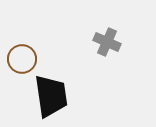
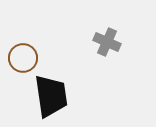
brown circle: moved 1 px right, 1 px up
